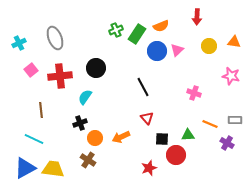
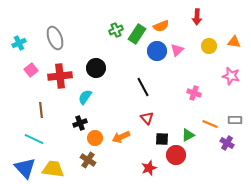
green triangle: rotated 24 degrees counterclockwise
blue triangle: rotated 45 degrees counterclockwise
